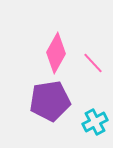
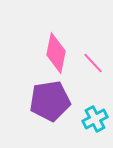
pink diamond: rotated 18 degrees counterclockwise
cyan cross: moved 3 px up
